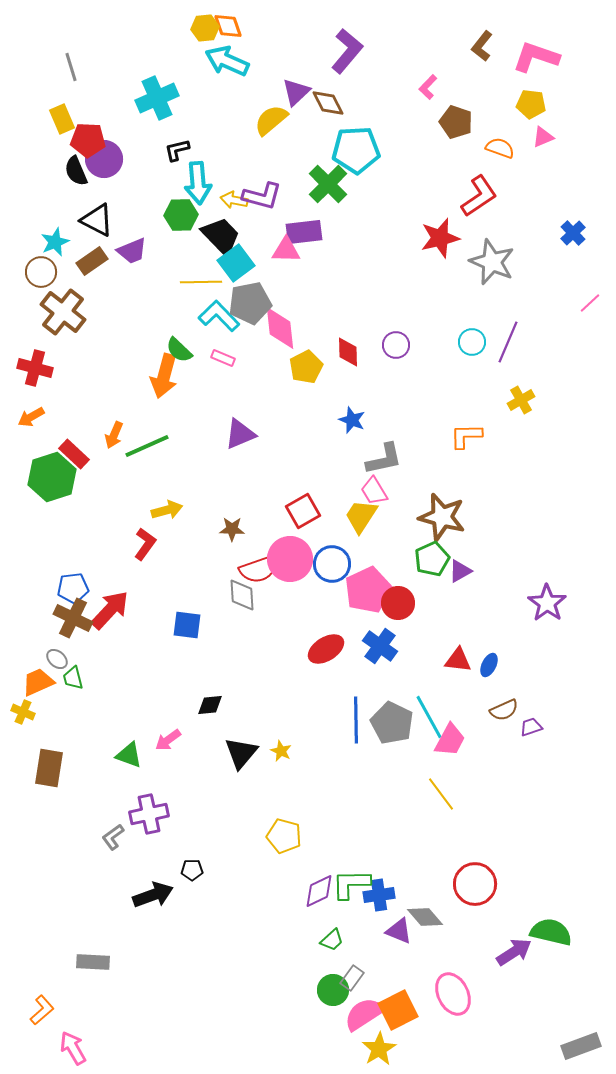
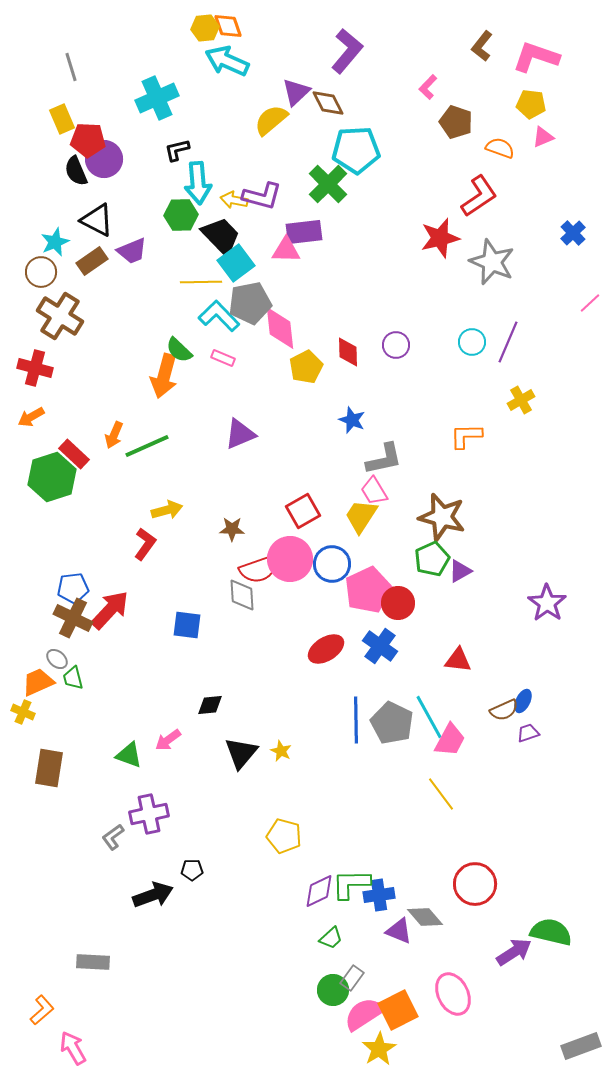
brown cross at (63, 312): moved 3 px left, 4 px down; rotated 6 degrees counterclockwise
blue ellipse at (489, 665): moved 34 px right, 36 px down
purple trapezoid at (531, 727): moved 3 px left, 6 px down
green trapezoid at (332, 940): moved 1 px left, 2 px up
